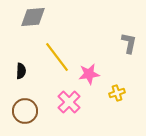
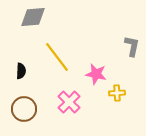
gray L-shape: moved 3 px right, 3 px down
pink star: moved 7 px right; rotated 20 degrees clockwise
yellow cross: rotated 14 degrees clockwise
brown circle: moved 1 px left, 2 px up
